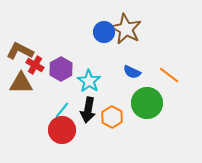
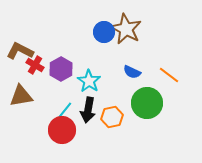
brown triangle: moved 13 px down; rotated 10 degrees counterclockwise
cyan line: moved 3 px right
orange hexagon: rotated 20 degrees clockwise
